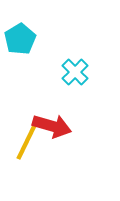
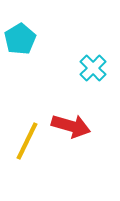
cyan cross: moved 18 px right, 4 px up
red arrow: moved 19 px right
